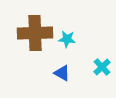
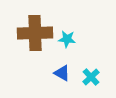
cyan cross: moved 11 px left, 10 px down
